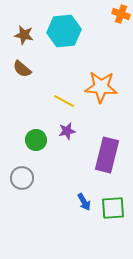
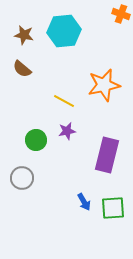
orange star: moved 3 px right, 2 px up; rotated 16 degrees counterclockwise
